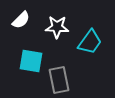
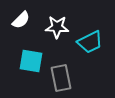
cyan trapezoid: rotated 28 degrees clockwise
gray rectangle: moved 2 px right, 2 px up
